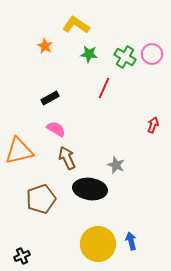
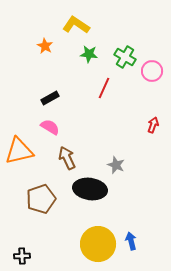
pink circle: moved 17 px down
pink semicircle: moved 6 px left, 2 px up
black cross: rotated 21 degrees clockwise
